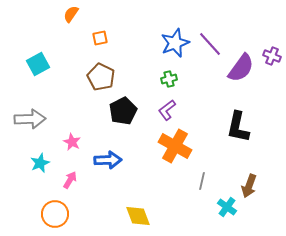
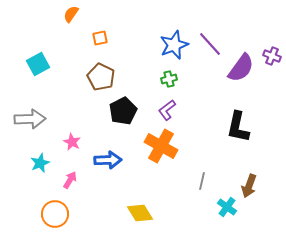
blue star: moved 1 px left, 2 px down
orange cross: moved 14 px left
yellow diamond: moved 2 px right, 3 px up; rotated 12 degrees counterclockwise
